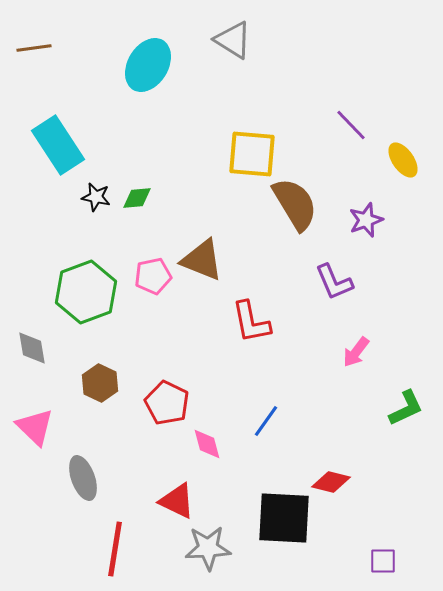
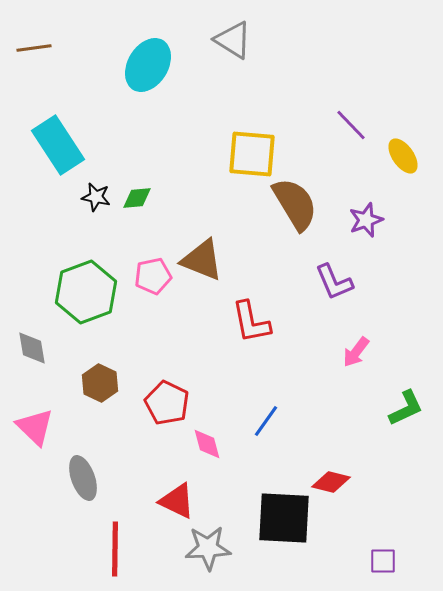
yellow ellipse: moved 4 px up
red line: rotated 8 degrees counterclockwise
